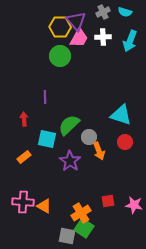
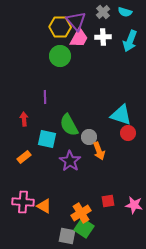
gray cross: rotated 16 degrees counterclockwise
green semicircle: rotated 75 degrees counterclockwise
red circle: moved 3 px right, 9 px up
